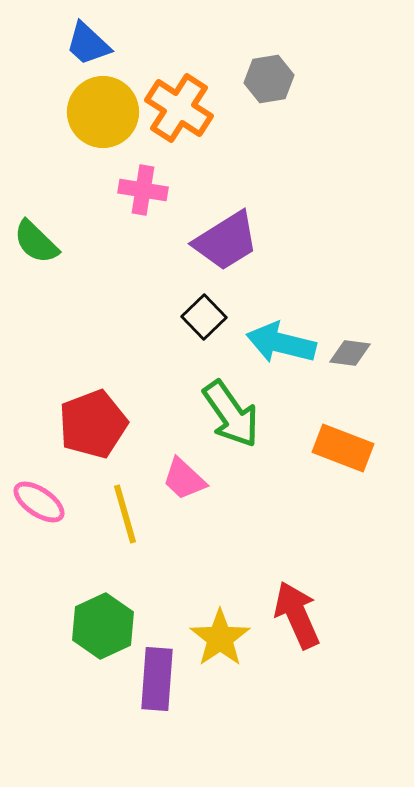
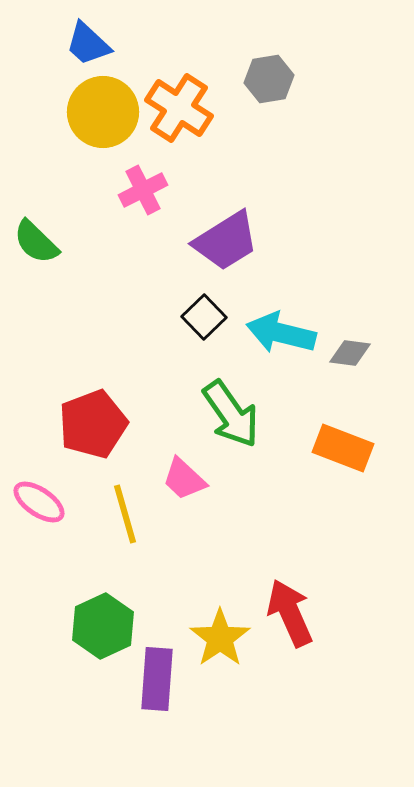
pink cross: rotated 36 degrees counterclockwise
cyan arrow: moved 10 px up
red arrow: moved 7 px left, 2 px up
